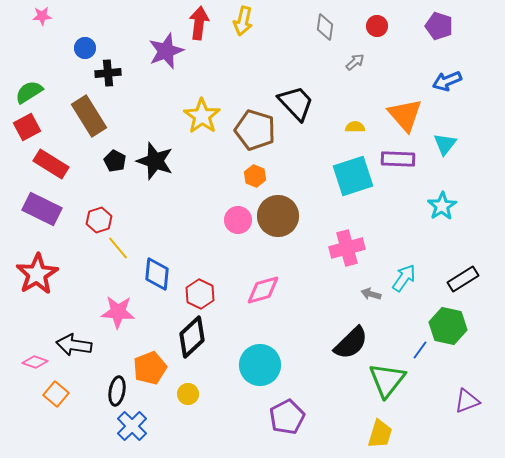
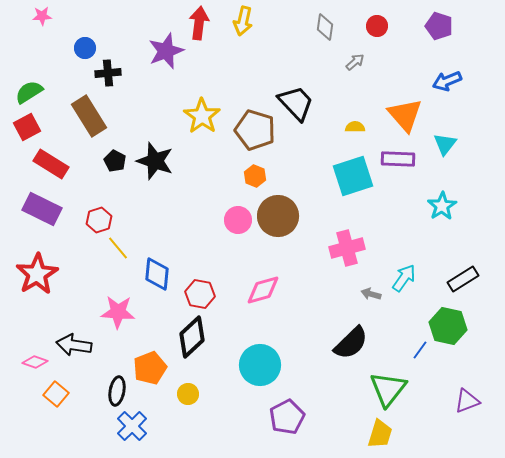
red hexagon at (200, 294): rotated 16 degrees counterclockwise
green triangle at (387, 380): moved 1 px right, 9 px down
